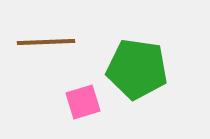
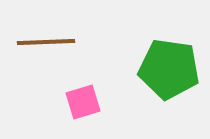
green pentagon: moved 32 px right
